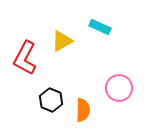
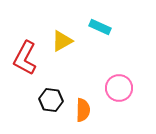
black hexagon: rotated 15 degrees counterclockwise
